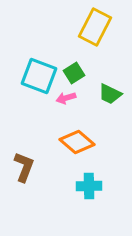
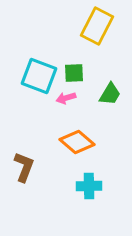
yellow rectangle: moved 2 px right, 1 px up
green square: rotated 30 degrees clockwise
green trapezoid: rotated 85 degrees counterclockwise
